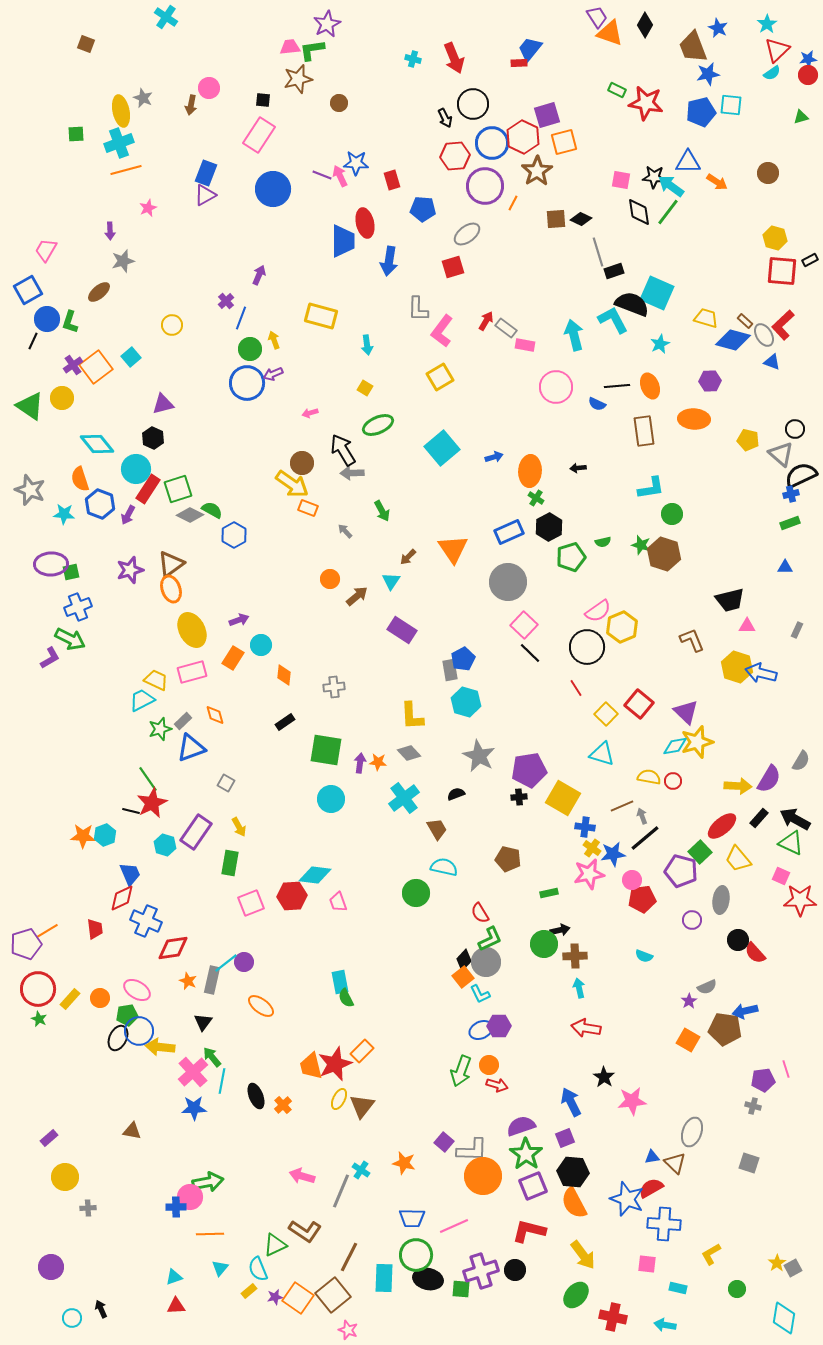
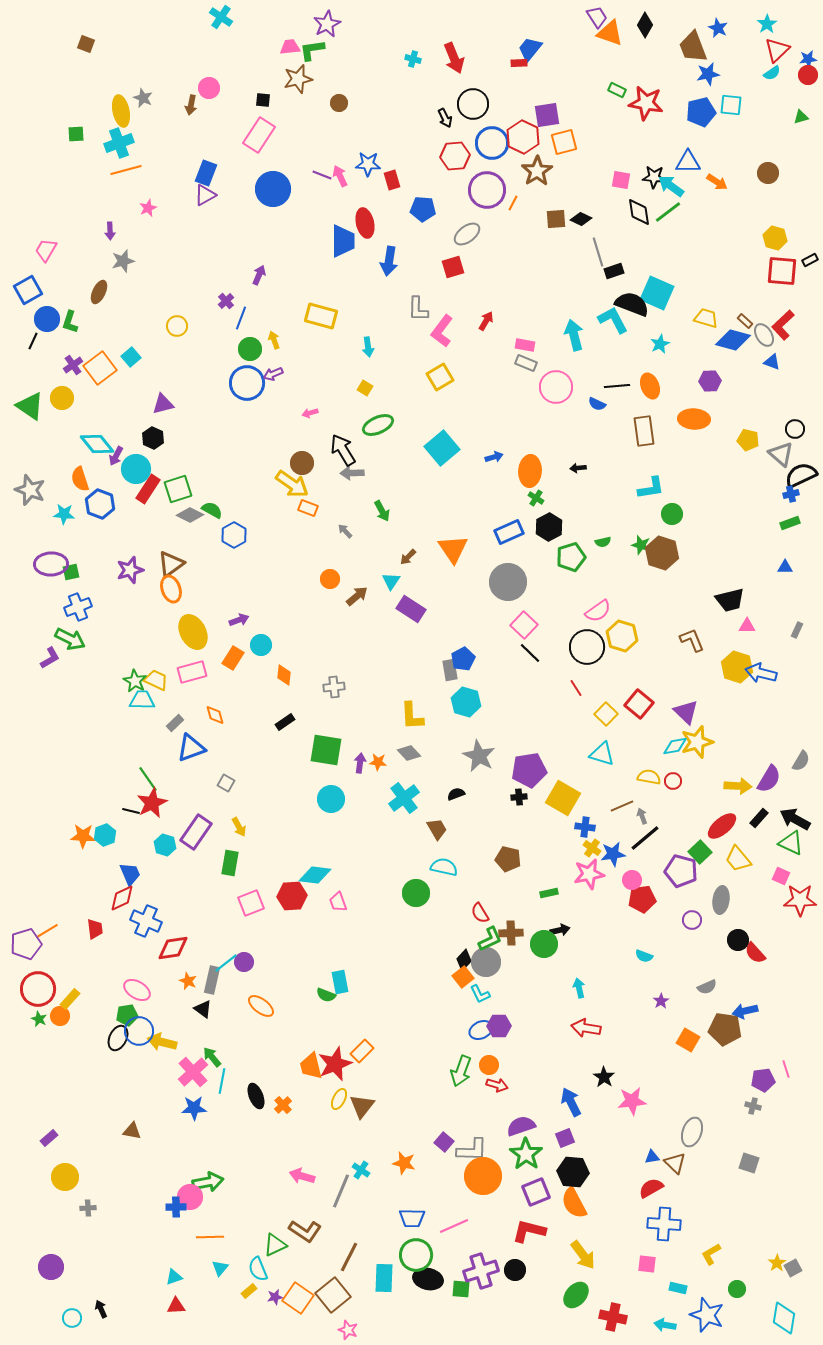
cyan cross at (166, 17): moved 55 px right
purple square at (547, 115): rotated 8 degrees clockwise
blue star at (356, 163): moved 12 px right, 1 px down
purple circle at (485, 186): moved 2 px right, 4 px down
green line at (668, 212): rotated 16 degrees clockwise
brown ellipse at (99, 292): rotated 25 degrees counterclockwise
yellow circle at (172, 325): moved 5 px right, 1 px down
gray rectangle at (506, 328): moved 20 px right, 35 px down; rotated 15 degrees counterclockwise
cyan arrow at (367, 345): moved 1 px right, 2 px down
orange square at (96, 367): moved 4 px right, 1 px down
purple arrow at (128, 515): moved 12 px left, 59 px up
brown hexagon at (664, 554): moved 2 px left, 1 px up
yellow hexagon at (622, 627): moved 9 px down; rotated 20 degrees counterclockwise
yellow ellipse at (192, 630): moved 1 px right, 2 px down
purple rectangle at (402, 630): moved 9 px right, 21 px up
cyan trapezoid at (142, 700): rotated 28 degrees clockwise
gray rectangle at (183, 721): moved 8 px left, 2 px down
green star at (160, 729): moved 25 px left, 48 px up; rotated 25 degrees counterclockwise
brown cross at (575, 956): moved 64 px left, 23 px up
orange circle at (100, 998): moved 40 px left, 18 px down
green semicircle at (346, 998): moved 20 px left, 3 px up; rotated 42 degrees counterclockwise
purple star at (689, 1001): moved 28 px left
black triangle at (203, 1022): moved 13 px up; rotated 30 degrees counterclockwise
yellow arrow at (160, 1047): moved 2 px right, 5 px up; rotated 8 degrees clockwise
purple square at (533, 1186): moved 3 px right, 6 px down
blue star at (627, 1199): moved 80 px right, 116 px down
orange line at (210, 1234): moved 3 px down
